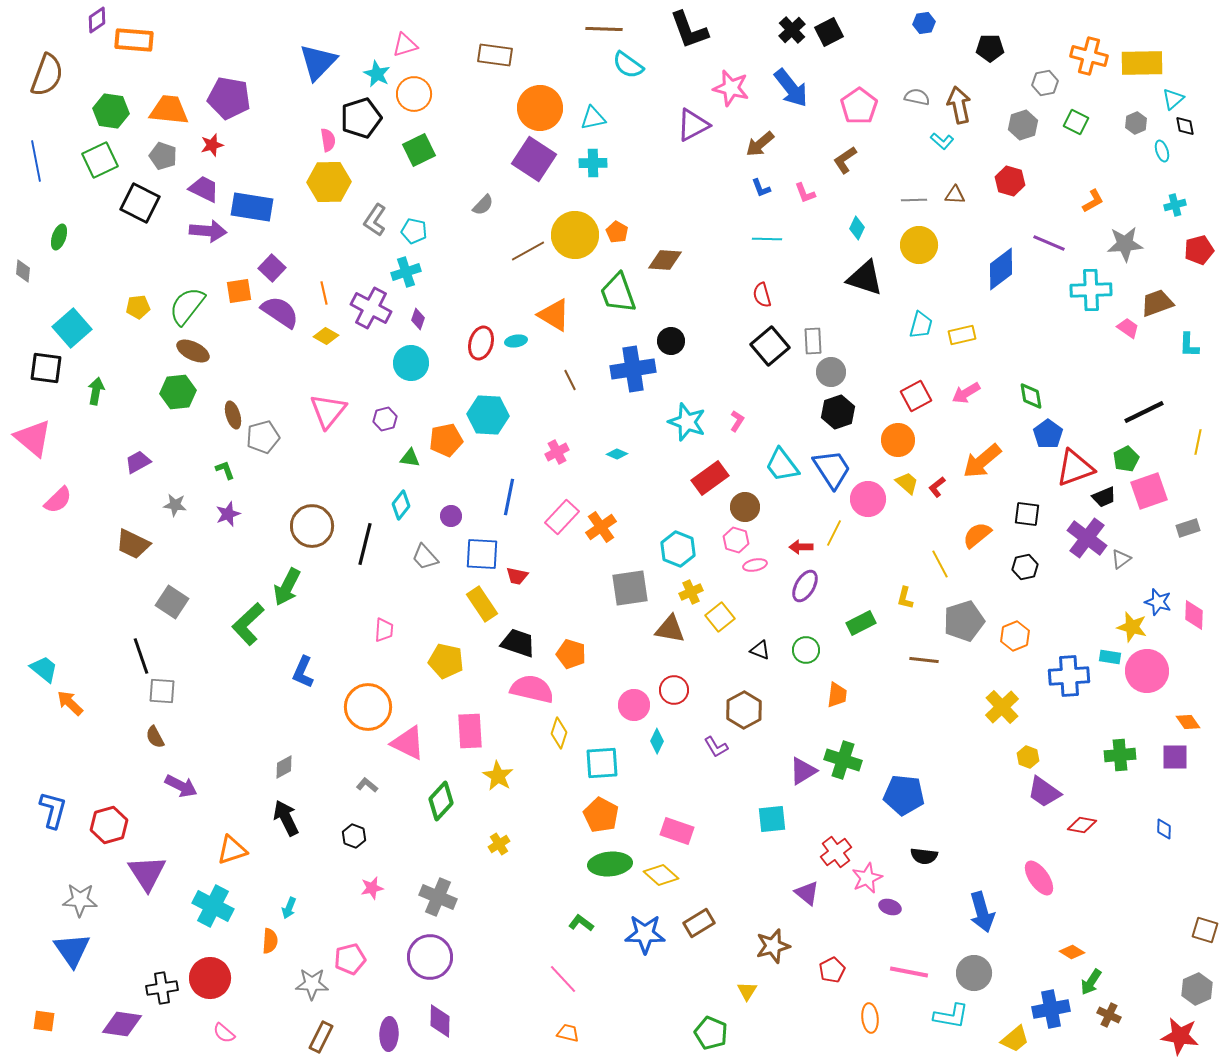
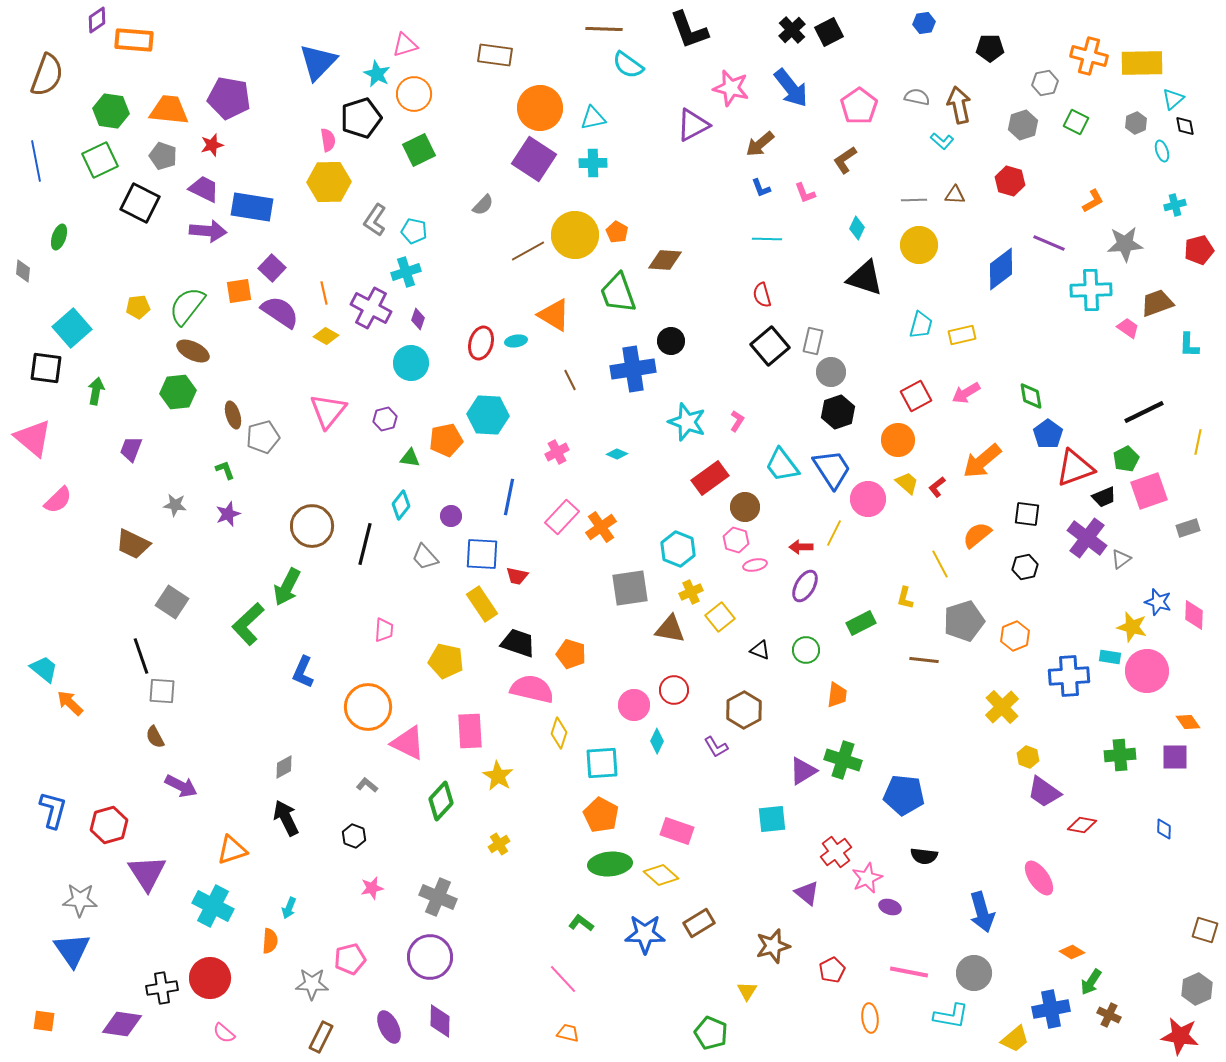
gray rectangle at (813, 341): rotated 16 degrees clockwise
purple trapezoid at (138, 462): moved 7 px left, 13 px up; rotated 40 degrees counterclockwise
purple ellipse at (389, 1034): moved 7 px up; rotated 28 degrees counterclockwise
